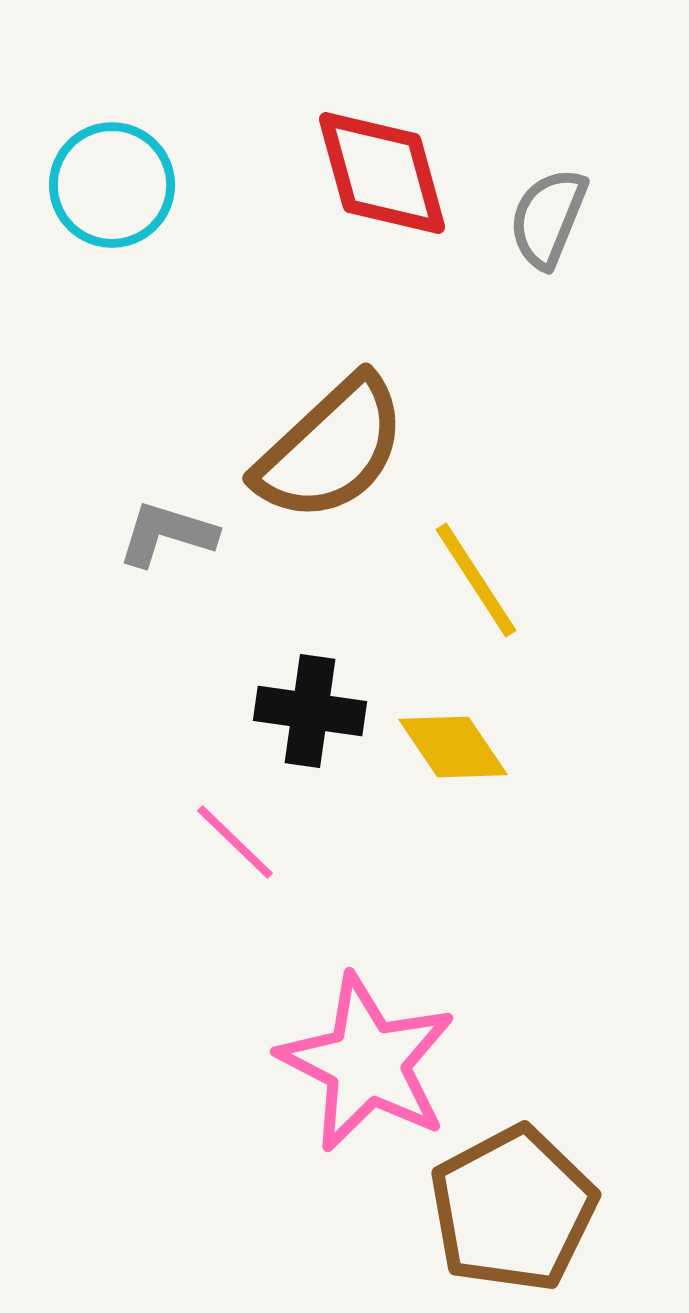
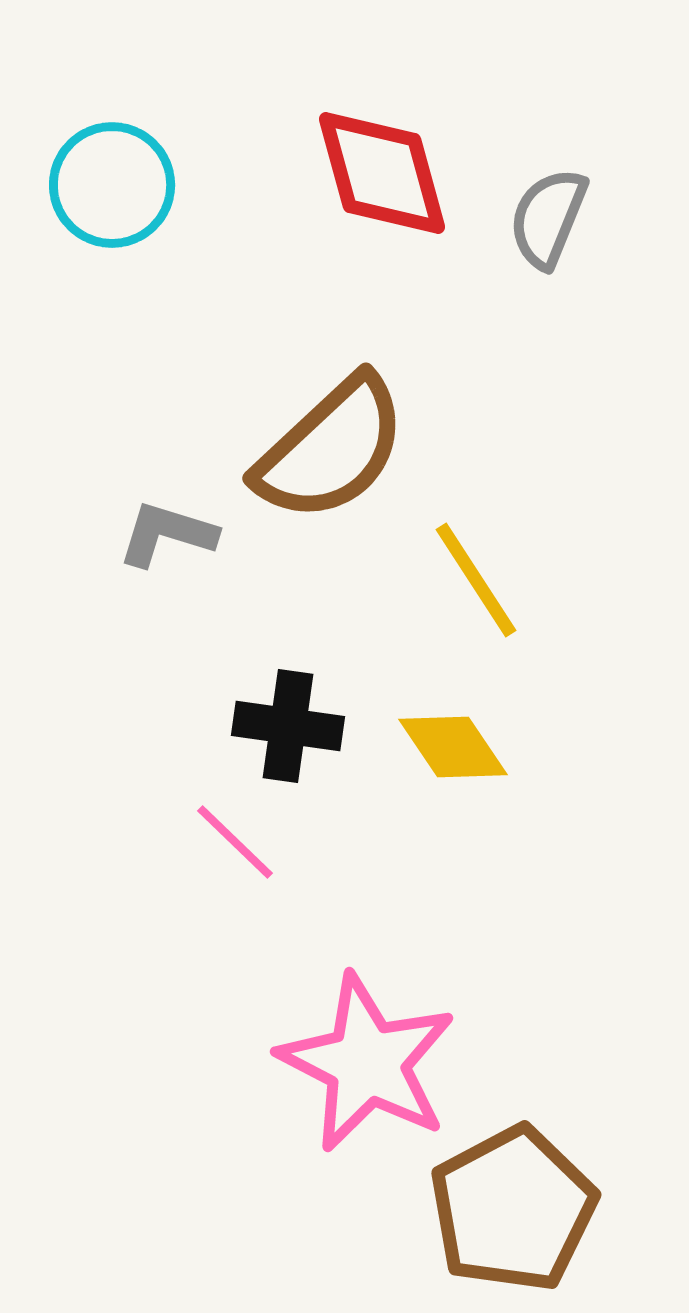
black cross: moved 22 px left, 15 px down
